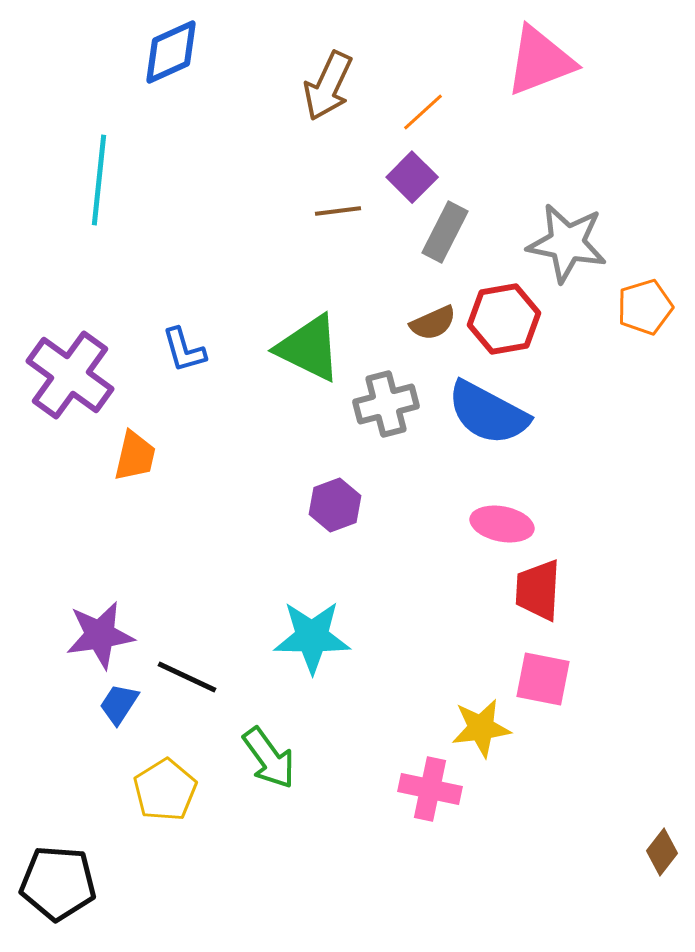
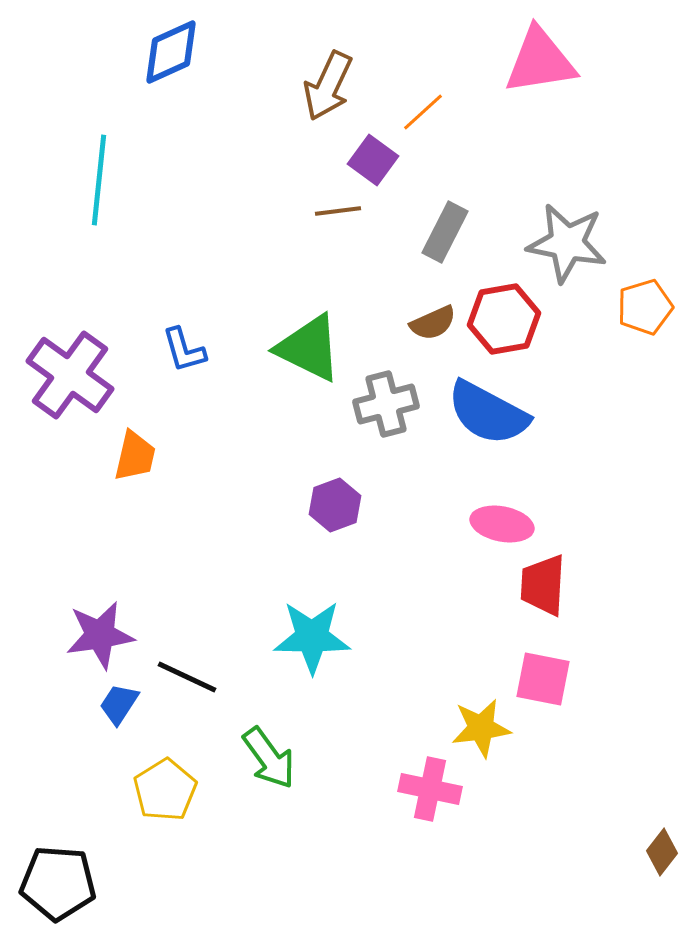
pink triangle: rotated 12 degrees clockwise
purple square: moved 39 px left, 17 px up; rotated 9 degrees counterclockwise
red trapezoid: moved 5 px right, 5 px up
